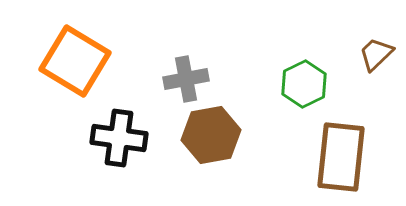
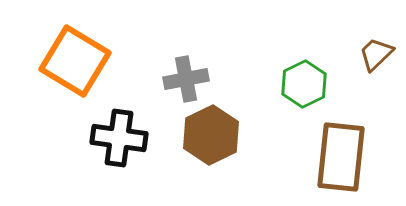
brown hexagon: rotated 16 degrees counterclockwise
